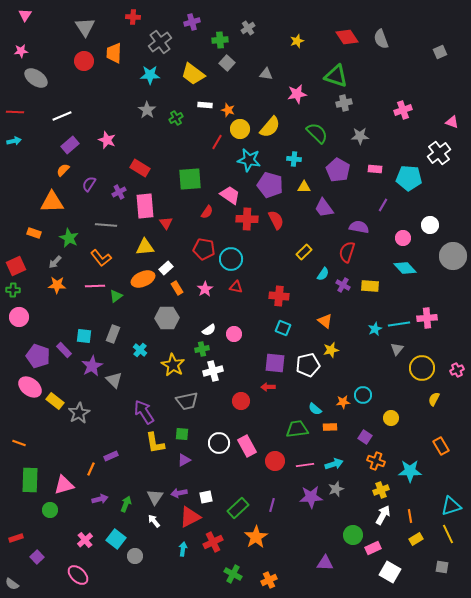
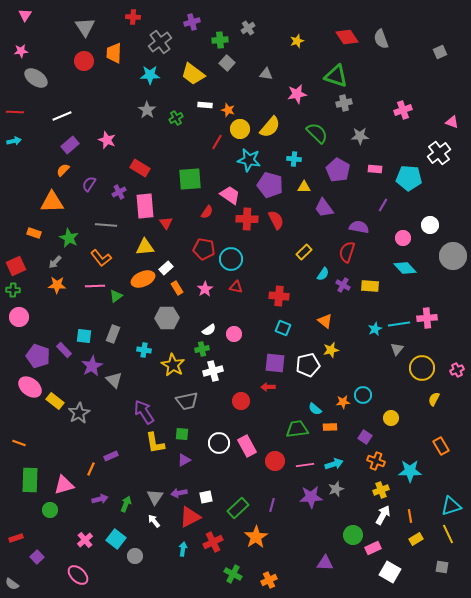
cyan cross at (140, 350): moved 4 px right; rotated 32 degrees counterclockwise
